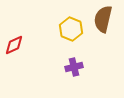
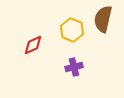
yellow hexagon: moved 1 px right, 1 px down
red diamond: moved 19 px right
